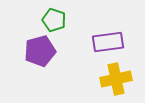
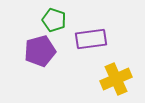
purple rectangle: moved 17 px left, 3 px up
yellow cross: rotated 12 degrees counterclockwise
